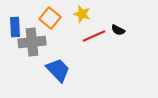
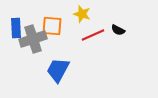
orange square: moved 2 px right, 8 px down; rotated 35 degrees counterclockwise
blue rectangle: moved 1 px right, 1 px down
red line: moved 1 px left, 1 px up
gray cross: moved 1 px right, 3 px up; rotated 12 degrees counterclockwise
blue trapezoid: rotated 108 degrees counterclockwise
